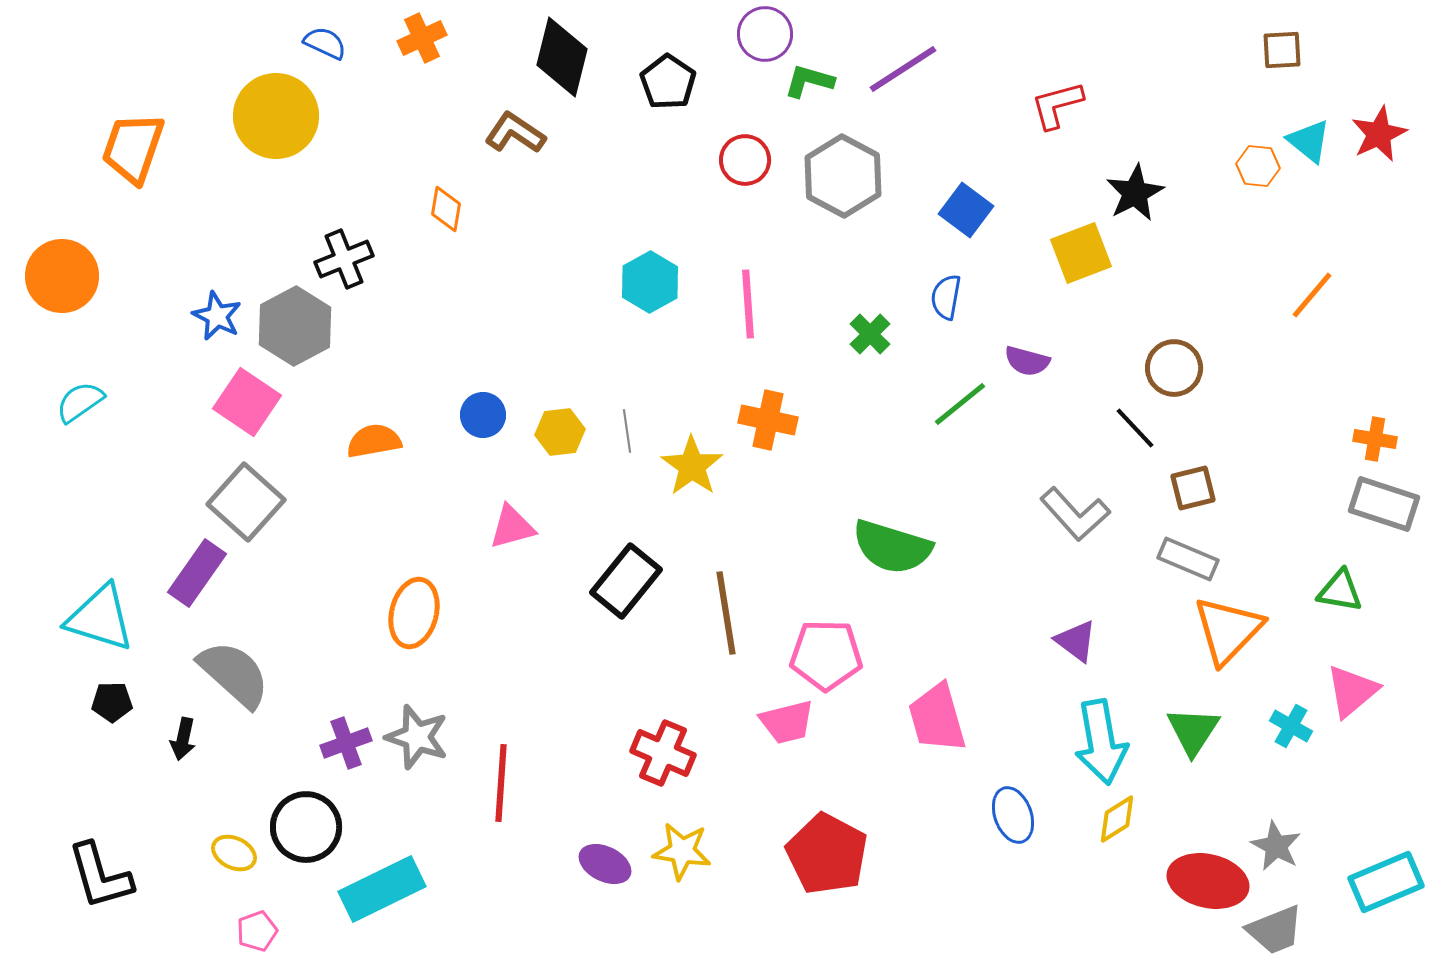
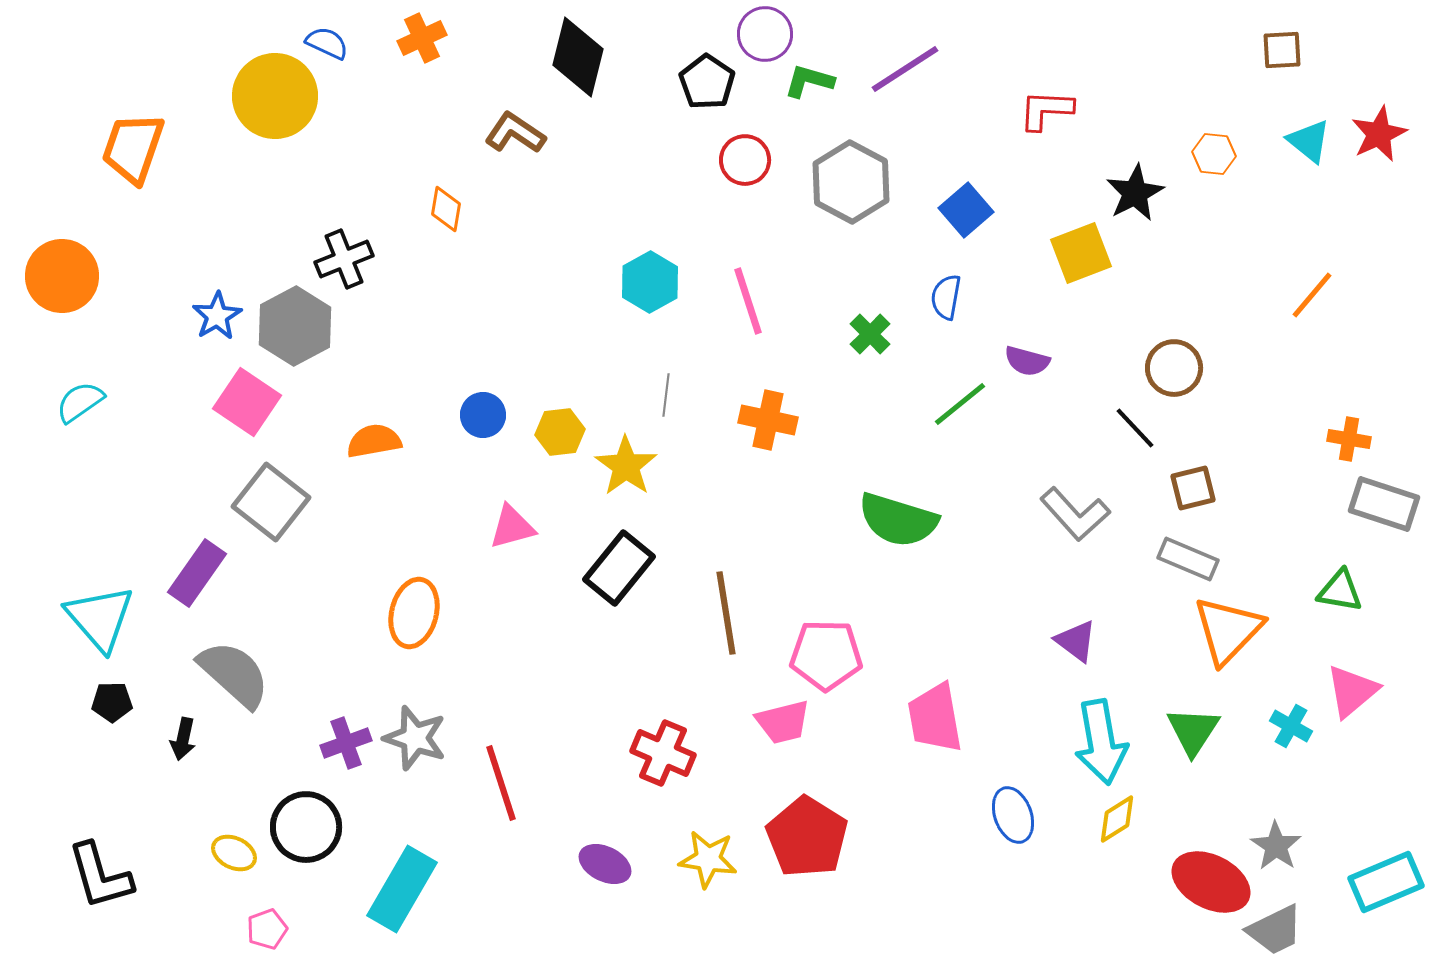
blue semicircle at (325, 43): moved 2 px right
black diamond at (562, 57): moved 16 px right
purple line at (903, 69): moved 2 px right
black pentagon at (668, 82): moved 39 px right
red L-shape at (1057, 105): moved 11 px left, 5 px down; rotated 18 degrees clockwise
yellow circle at (276, 116): moved 1 px left, 20 px up
orange hexagon at (1258, 166): moved 44 px left, 12 px up
gray hexagon at (843, 176): moved 8 px right, 6 px down
blue square at (966, 210): rotated 12 degrees clockwise
pink line at (748, 304): moved 3 px up; rotated 14 degrees counterclockwise
blue star at (217, 316): rotated 15 degrees clockwise
gray line at (627, 431): moved 39 px right, 36 px up; rotated 15 degrees clockwise
orange cross at (1375, 439): moved 26 px left
yellow star at (692, 466): moved 66 px left
gray square at (246, 502): moved 25 px right; rotated 4 degrees counterclockwise
green semicircle at (892, 547): moved 6 px right, 27 px up
black rectangle at (626, 581): moved 7 px left, 13 px up
cyan triangle at (100, 618): rotated 32 degrees clockwise
pink trapezoid at (937, 718): moved 2 px left; rotated 6 degrees clockwise
pink trapezoid at (787, 722): moved 4 px left
gray star at (417, 737): moved 2 px left, 1 px down
red line at (501, 783): rotated 22 degrees counterclockwise
gray star at (1276, 846): rotated 6 degrees clockwise
yellow star at (682, 851): moved 26 px right, 8 px down
red pentagon at (827, 854): moved 20 px left, 17 px up; rotated 4 degrees clockwise
red ellipse at (1208, 881): moved 3 px right, 1 px down; rotated 14 degrees clockwise
cyan rectangle at (382, 889): moved 20 px right; rotated 34 degrees counterclockwise
gray trapezoid at (1275, 930): rotated 4 degrees counterclockwise
pink pentagon at (257, 931): moved 10 px right, 2 px up
